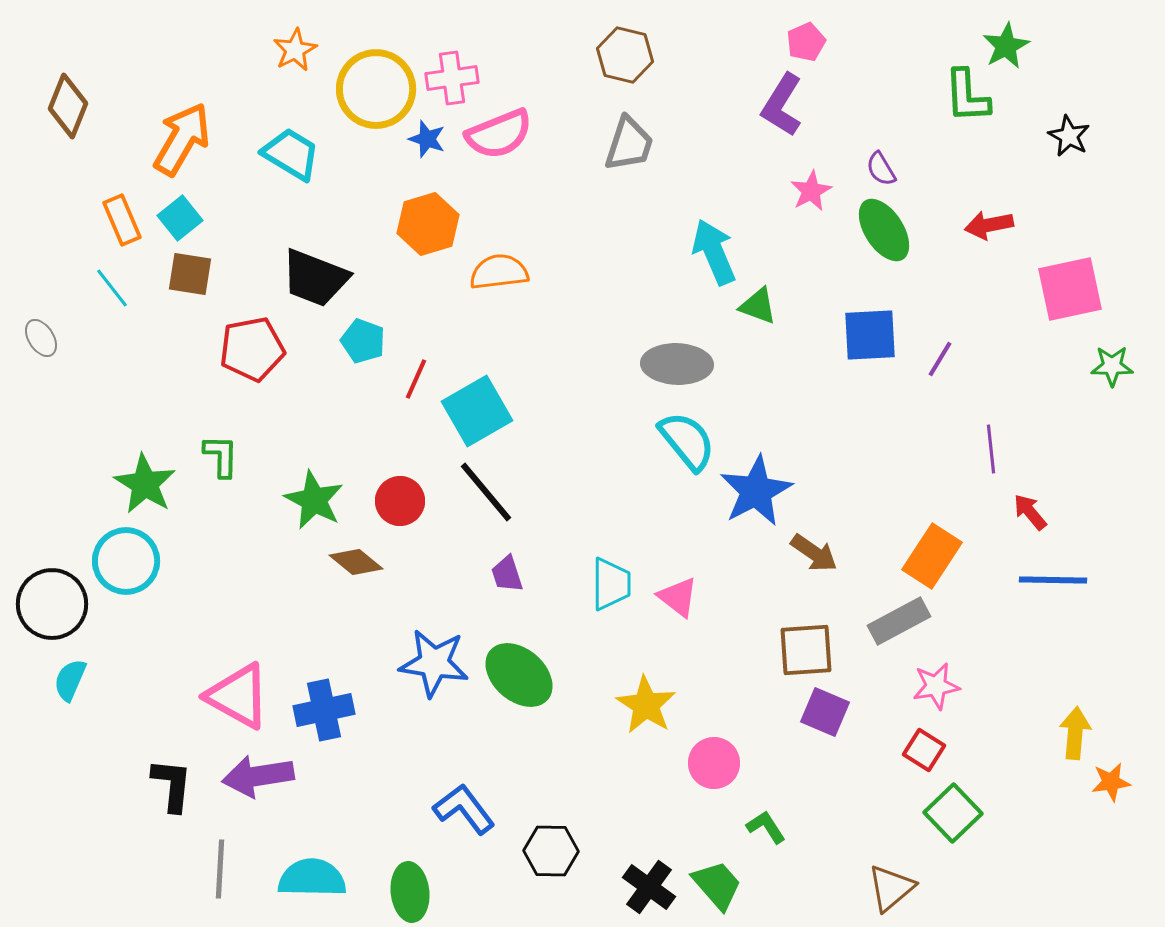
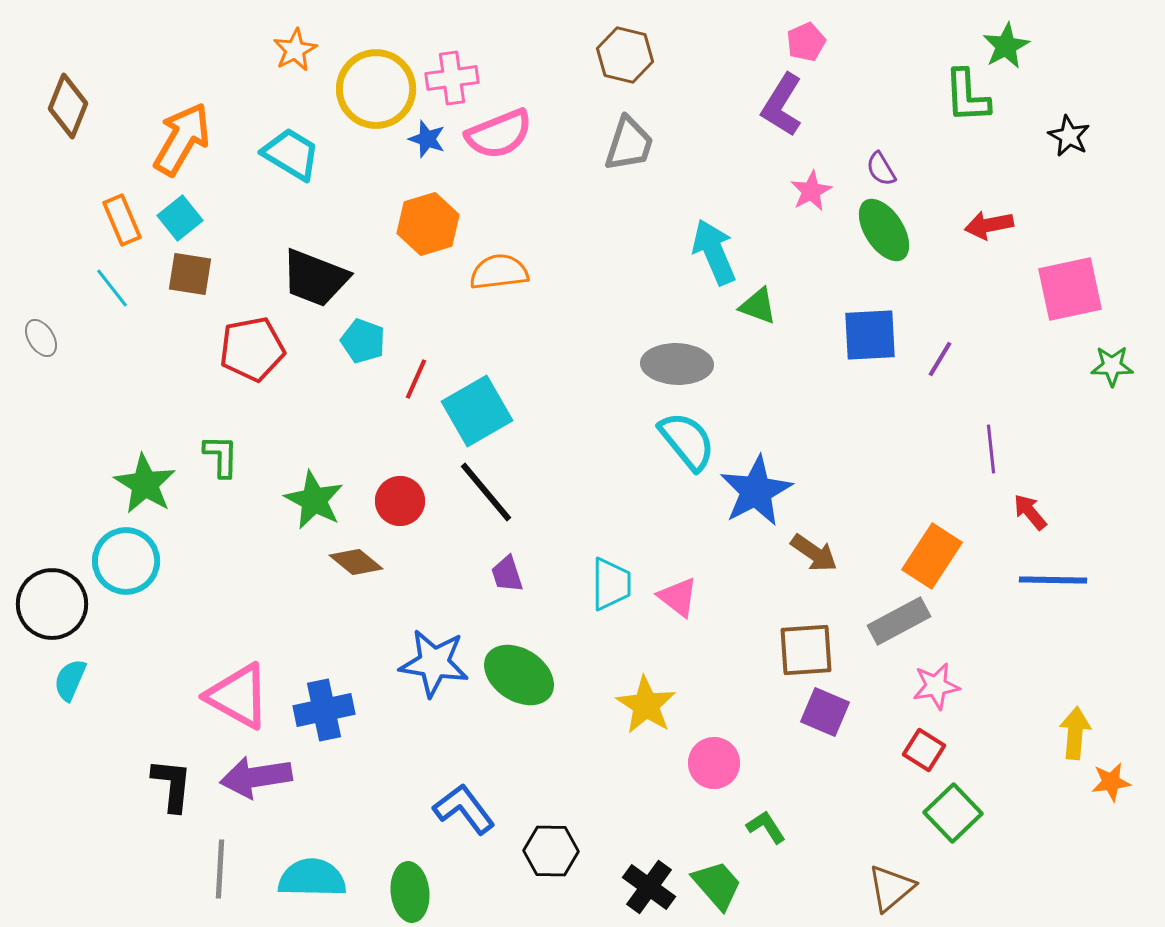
green ellipse at (519, 675): rotated 8 degrees counterclockwise
purple arrow at (258, 776): moved 2 px left, 1 px down
